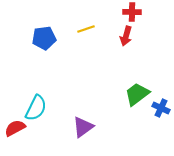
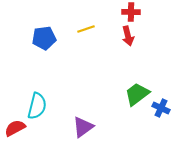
red cross: moved 1 px left
red arrow: moved 2 px right; rotated 30 degrees counterclockwise
cyan semicircle: moved 1 px right, 2 px up; rotated 12 degrees counterclockwise
